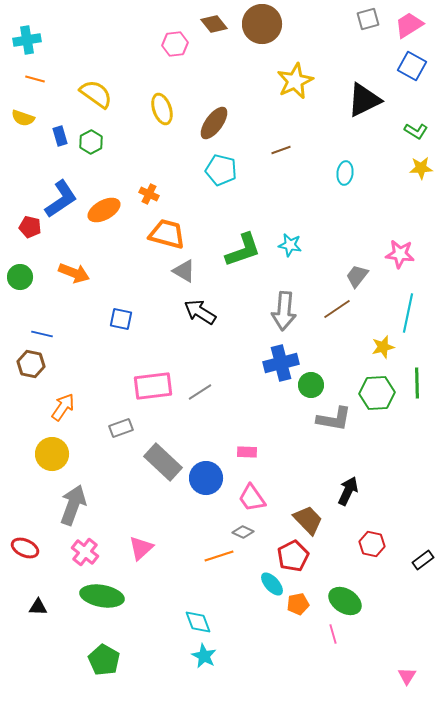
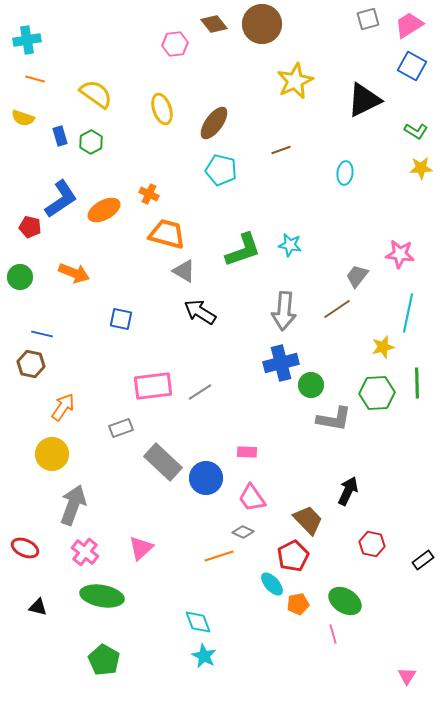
black triangle at (38, 607): rotated 12 degrees clockwise
